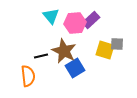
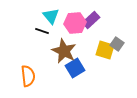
gray square: rotated 32 degrees clockwise
black line: moved 1 px right, 25 px up; rotated 32 degrees clockwise
